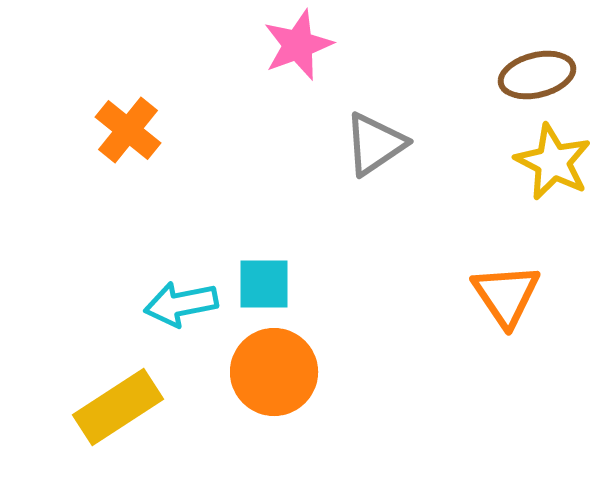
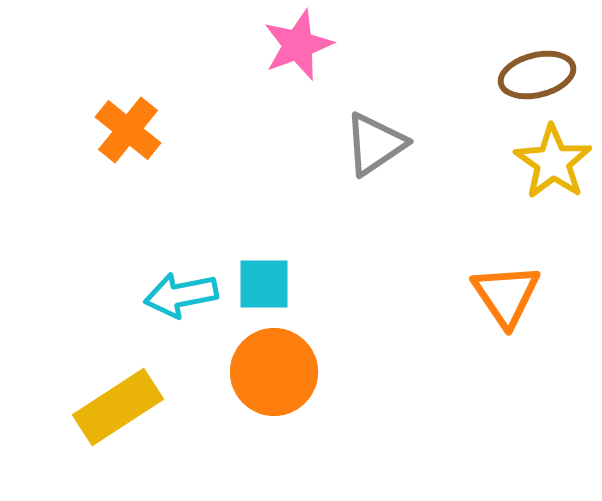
yellow star: rotated 8 degrees clockwise
cyan arrow: moved 9 px up
